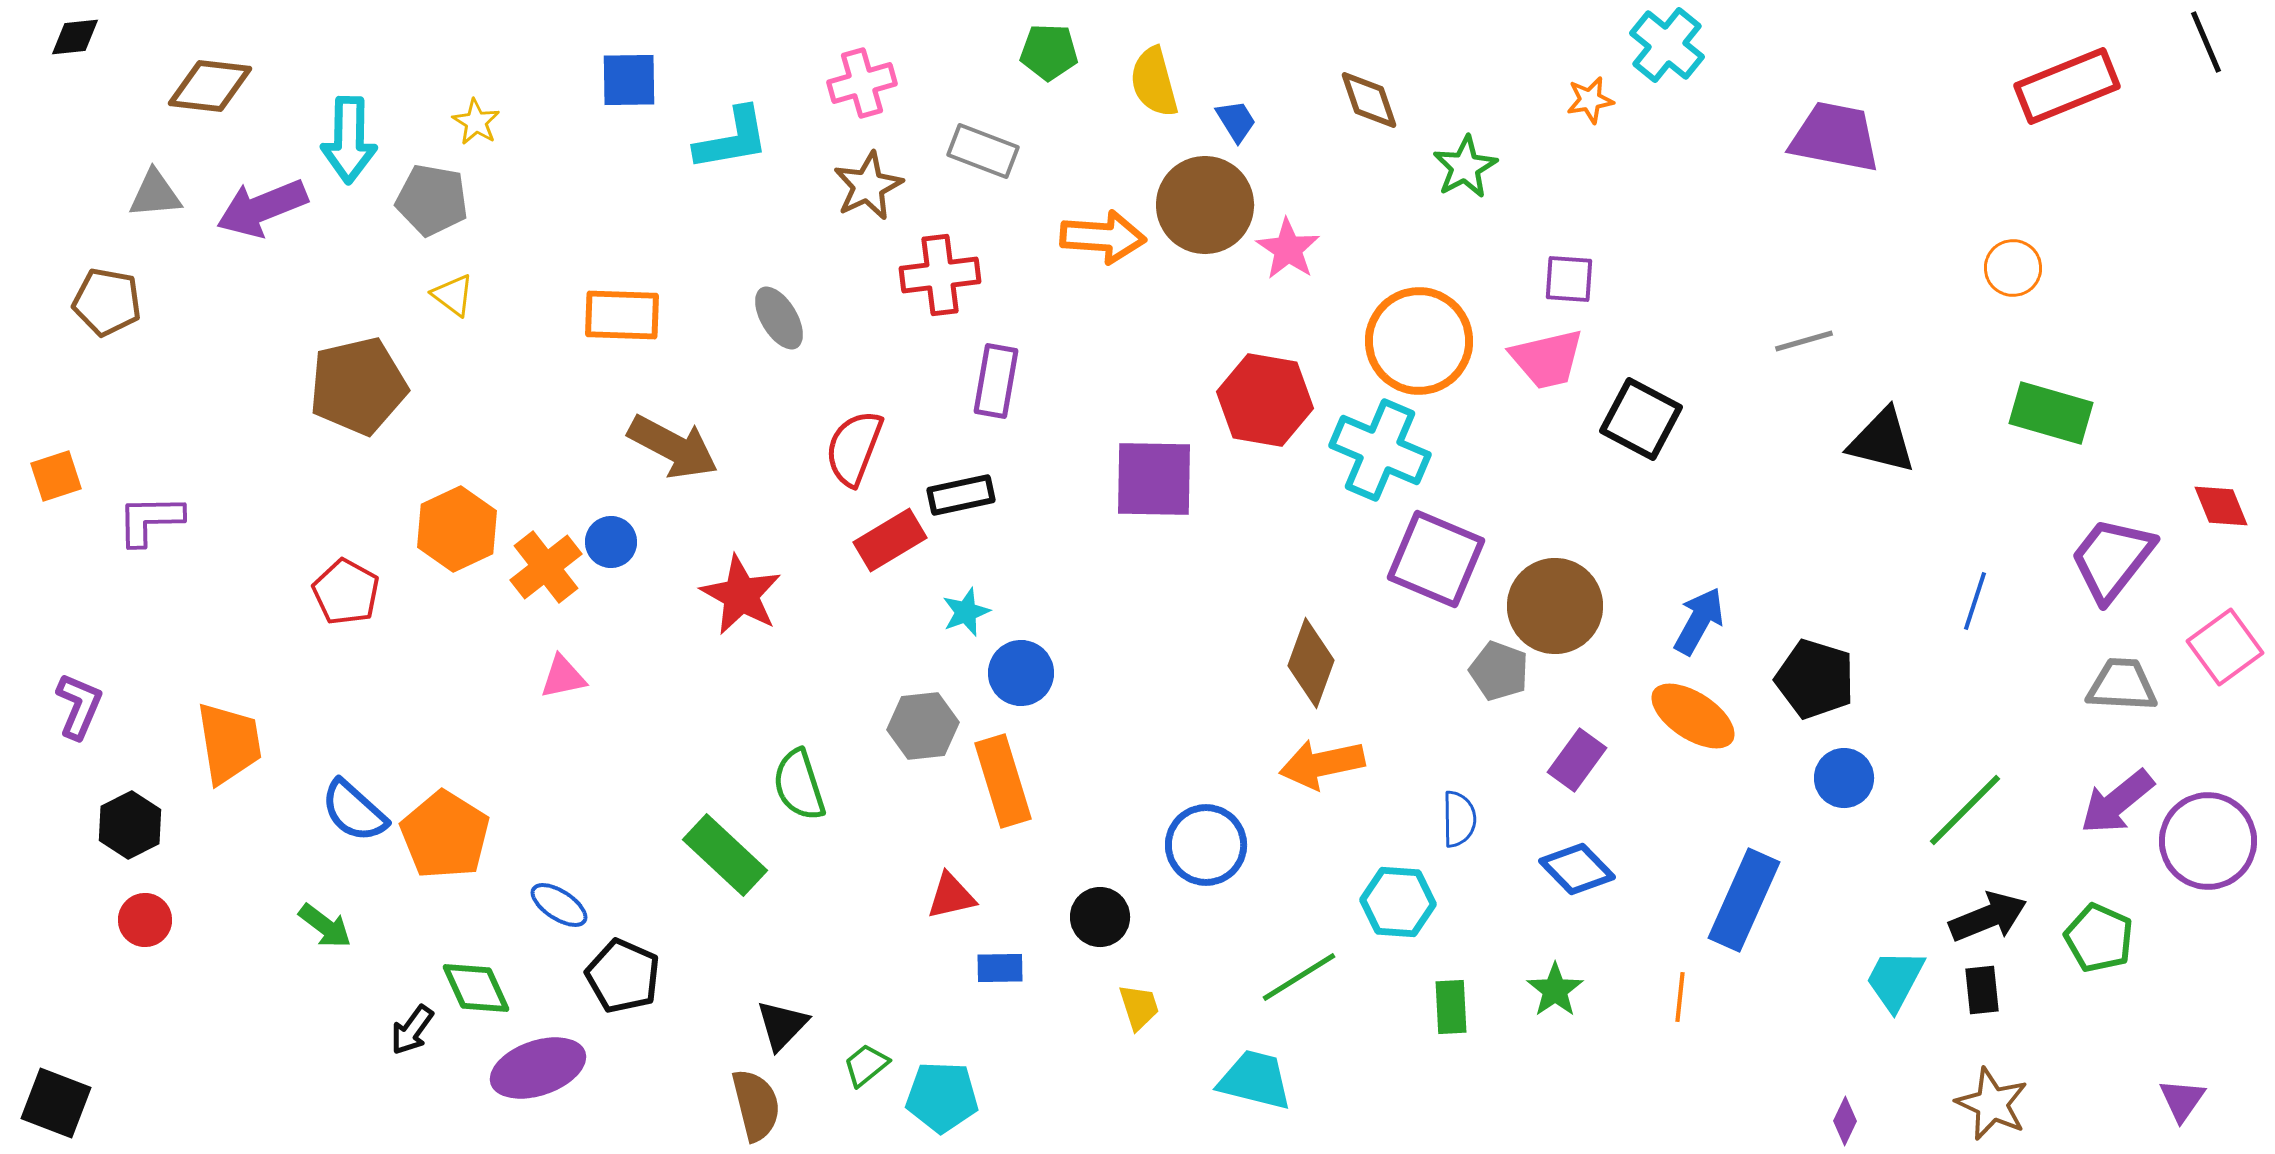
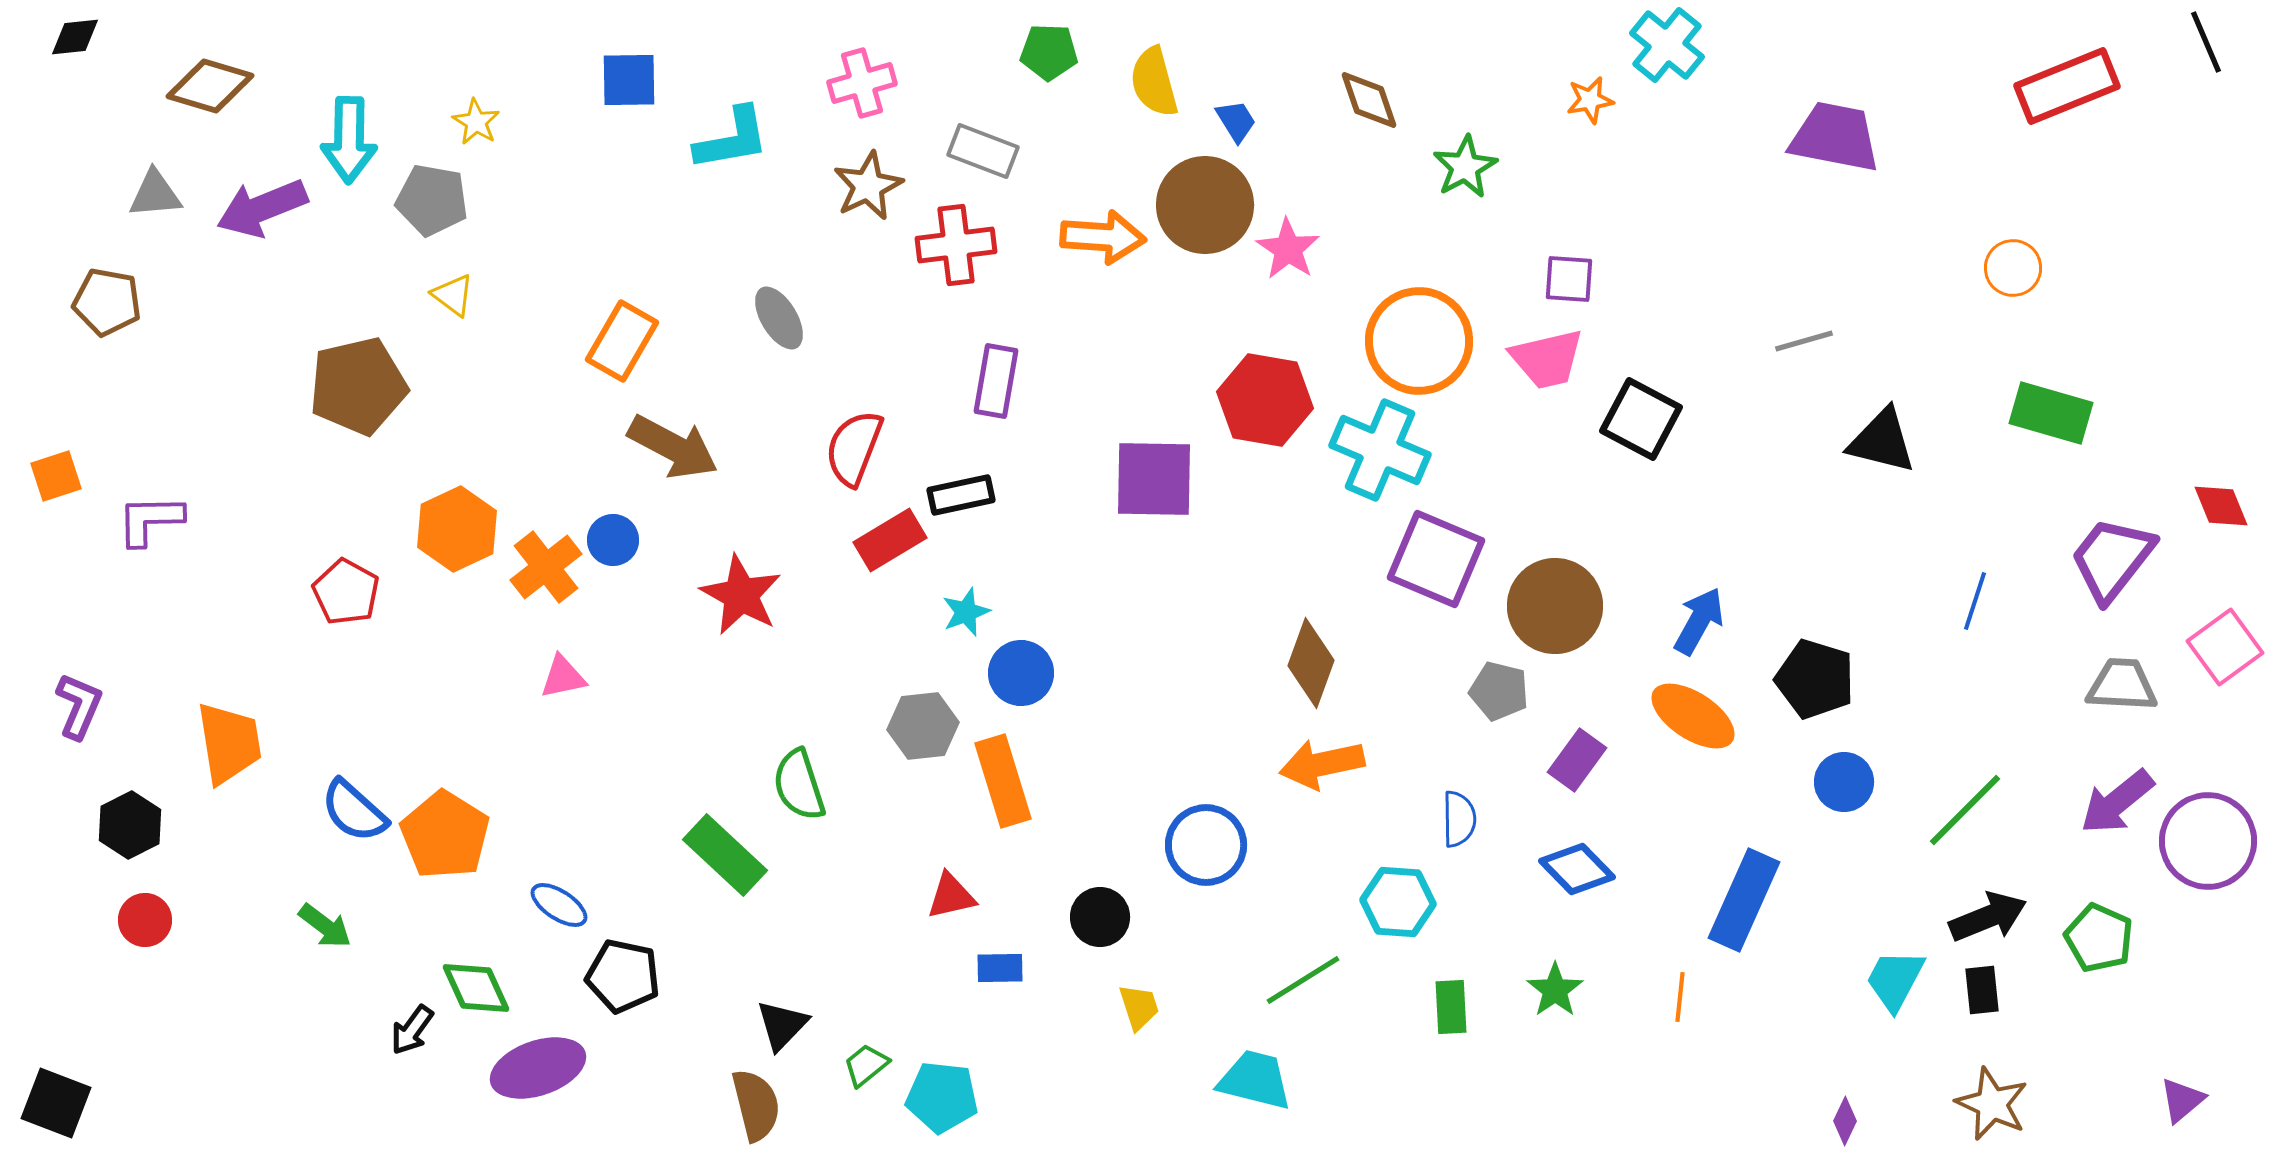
brown diamond at (210, 86): rotated 10 degrees clockwise
red cross at (940, 275): moved 16 px right, 30 px up
orange rectangle at (622, 315): moved 26 px down; rotated 62 degrees counterclockwise
blue circle at (611, 542): moved 2 px right, 2 px up
gray pentagon at (1499, 671): moved 20 px down; rotated 6 degrees counterclockwise
blue circle at (1844, 778): moved 4 px down
black pentagon at (623, 976): rotated 12 degrees counterclockwise
green line at (1299, 977): moved 4 px right, 3 px down
cyan pentagon at (942, 1097): rotated 4 degrees clockwise
purple triangle at (2182, 1100): rotated 15 degrees clockwise
